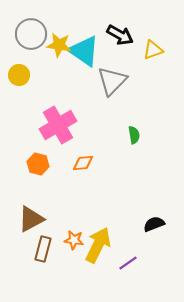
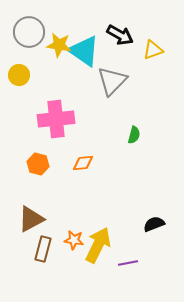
gray circle: moved 2 px left, 2 px up
pink cross: moved 2 px left, 6 px up; rotated 24 degrees clockwise
green semicircle: rotated 24 degrees clockwise
purple line: rotated 24 degrees clockwise
